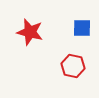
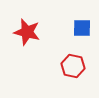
red star: moved 3 px left
